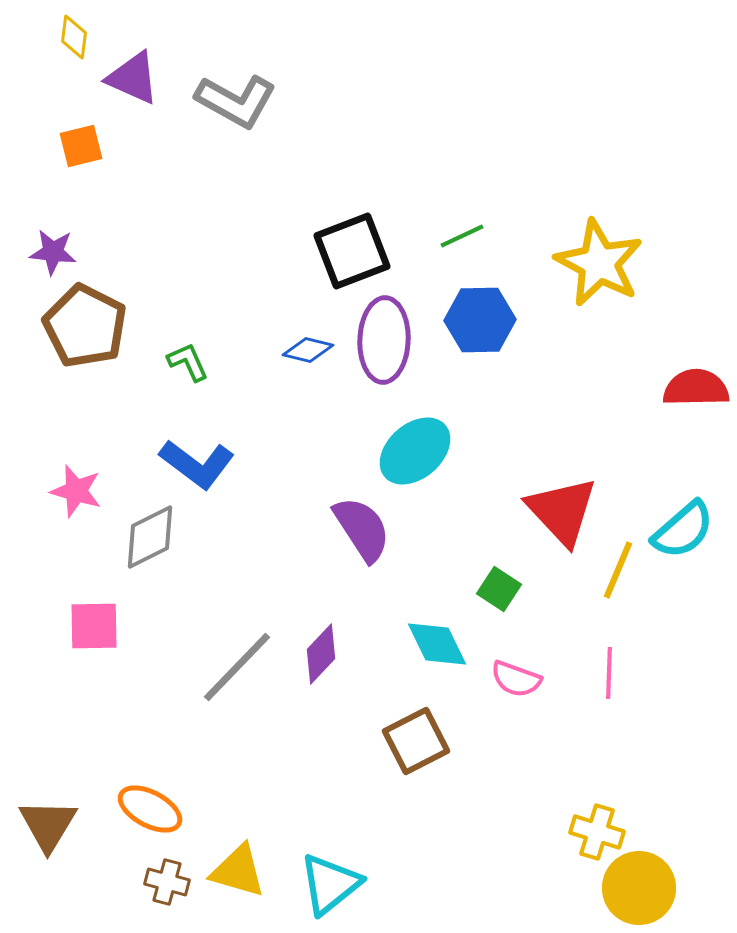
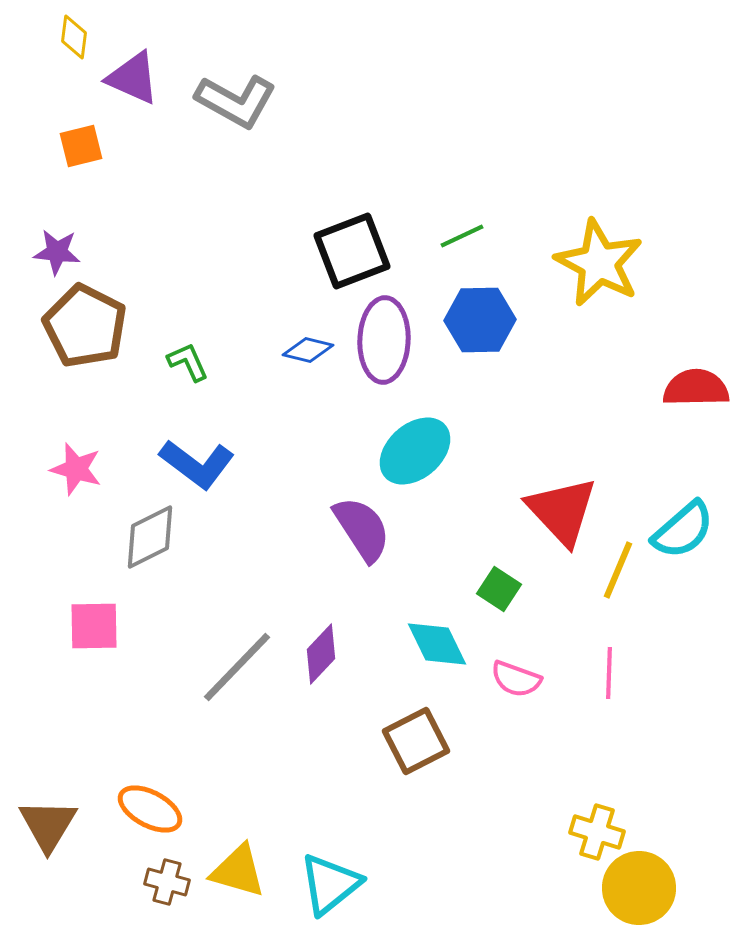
purple star: moved 4 px right
pink star: moved 22 px up
